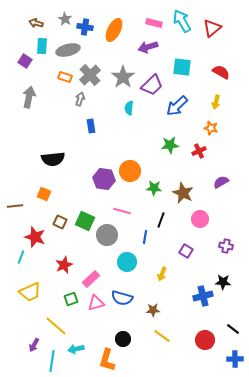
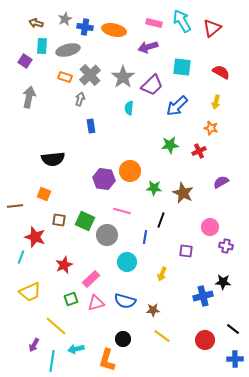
gray star at (65, 19): rotated 16 degrees clockwise
orange ellipse at (114, 30): rotated 75 degrees clockwise
pink circle at (200, 219): moved 10 px right, 8 px down
brown square at (60, 222): moved 1 px left, 2 px up; rotated 16 degrees counterclockwise
purple square at (186, 251): rotated 24 degrees counterclockwise
blue semicircle at (122, 298): moved 3 px right, 3 px down
